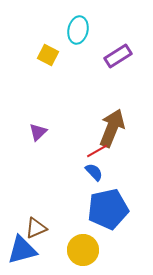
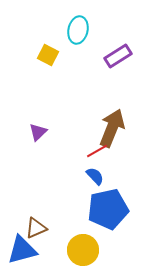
blue semicircle: moved 1 px right, 4 px down
